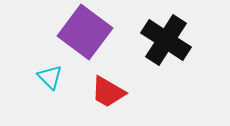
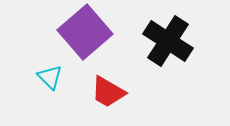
purple square: rotated 12 degrees clockwise
black cross: moved 2 px right, 1 px down
